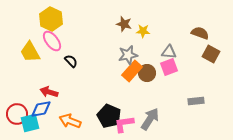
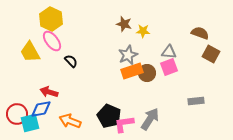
gray star: rotated 12 degrees counterclockwise
orange rectangle: rotated 30 degrees clockwise
